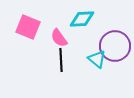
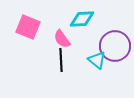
pink semicircle: moved 3 px right, 1 px down
cyan triangle: moved 1 px down
